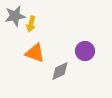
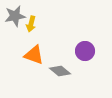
orange triangle: moved 1 px left, 2 px down
gray diamond: rotated 65 degrees clockwise
